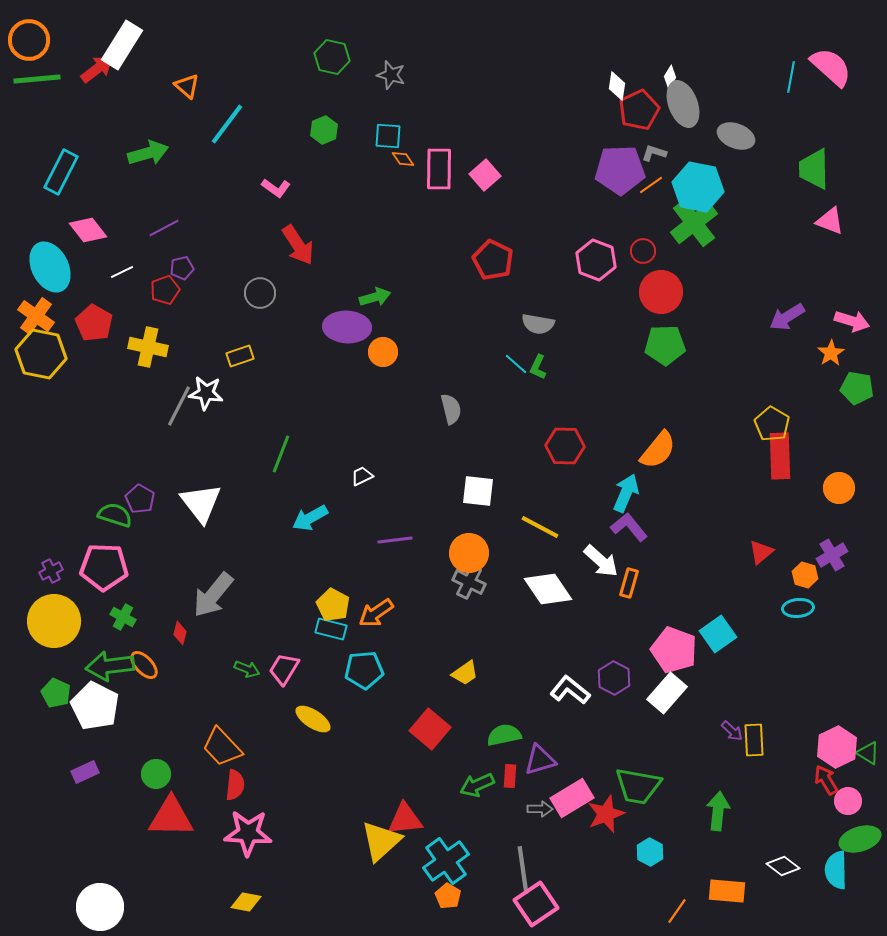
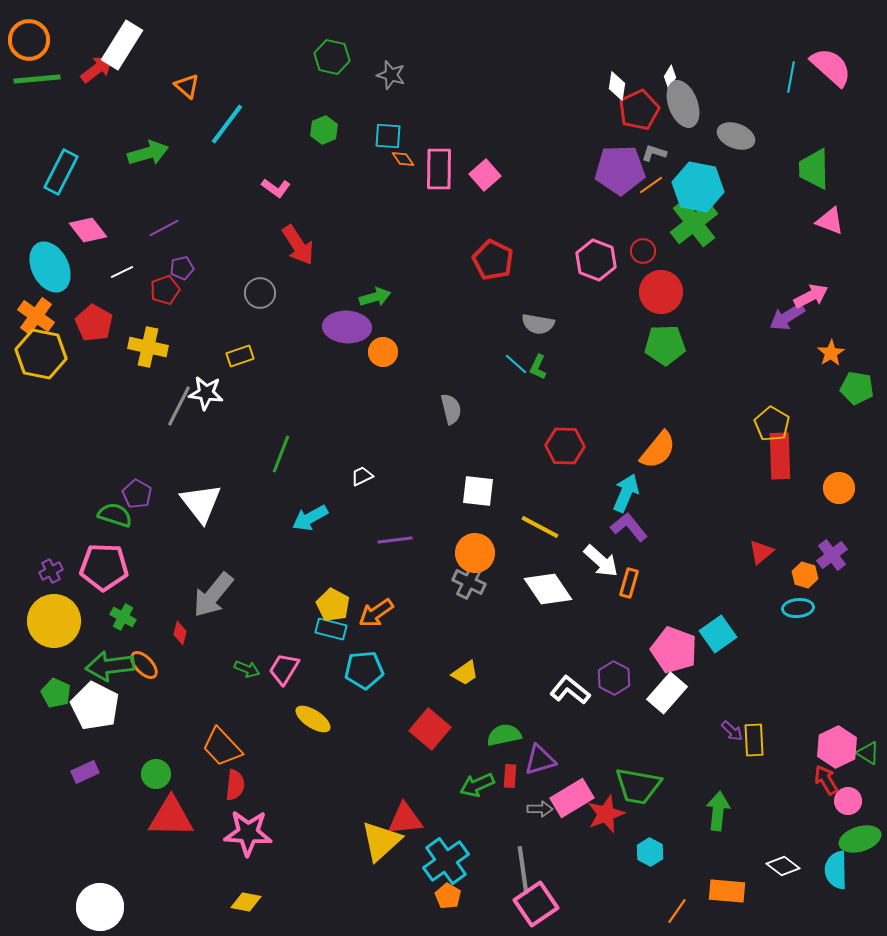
pink arrow at (852, 321): moved 41 px left, 25 px up; rotated 44 degrees counterclockwise
purple pentagon at (140, 499): moved 3 px left, 5 px up
orange circle at (469, 553): moved 6 px right
purple cross at (832, 555): rotated 8 degrees counterclockwise
